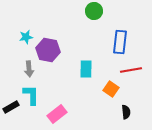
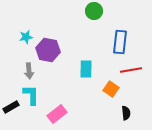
gray arrow: moved 2 px down
black semicircle: moved 1 px down
